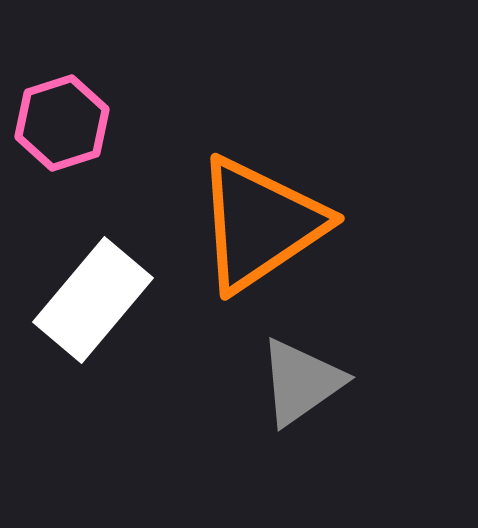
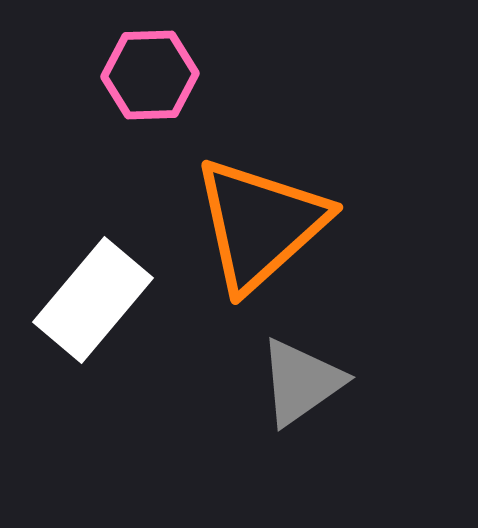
pink hexagon: moved 88 px right, 48 px up; rotated 16 degrees clockwise
orange triangle: rotated 8 degrees counterclockwise
